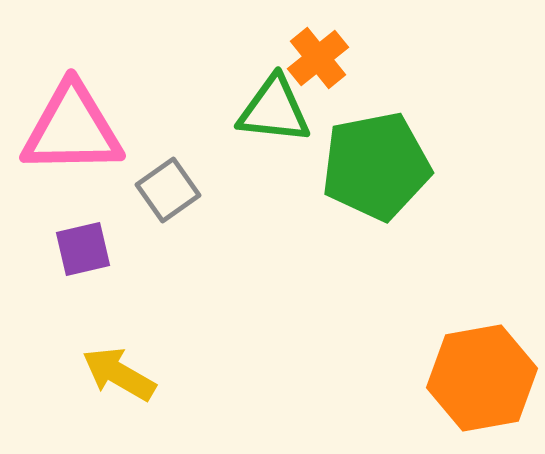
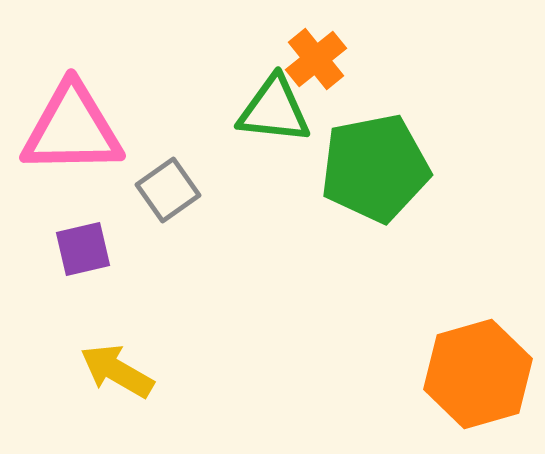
orange cross: moved 2 px left, 1 px down
green pentagon: moved 1 px left, 2 px down
yellow arrow: moved 2 px left, 3 px up
orange hexagon: moved 4 px left, 4 px up; rotated 6 degrees counterclockwise
